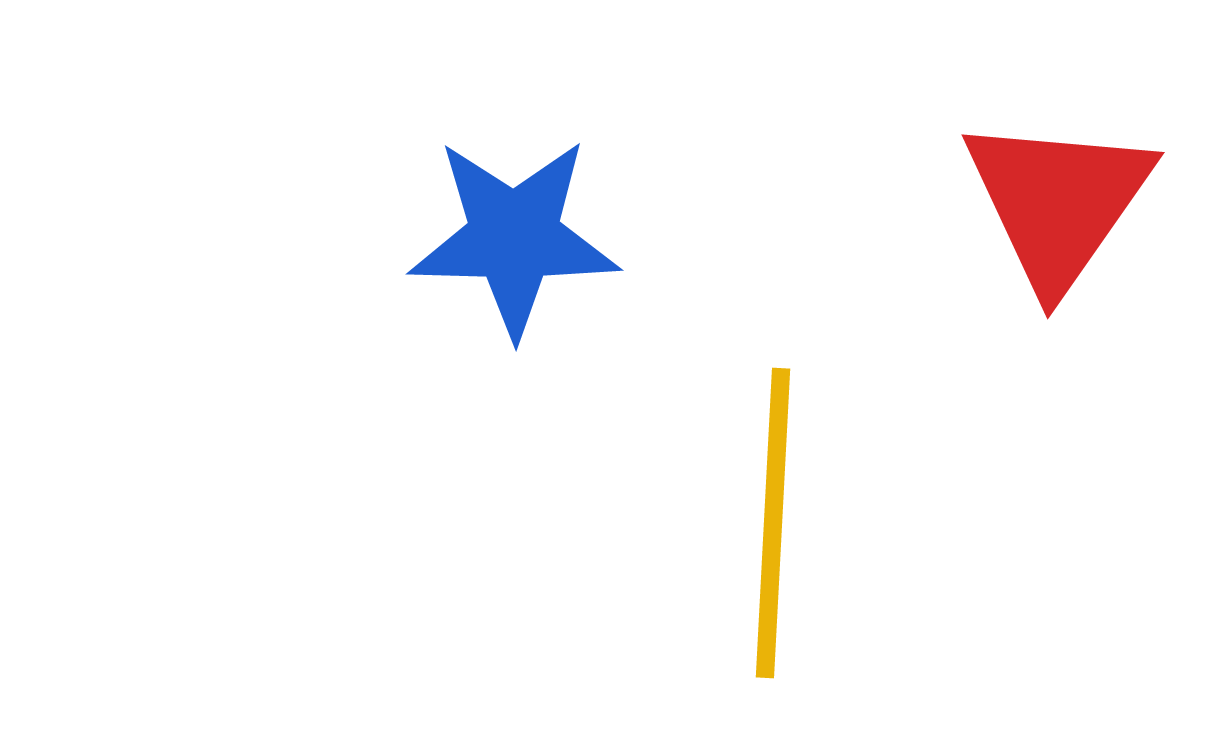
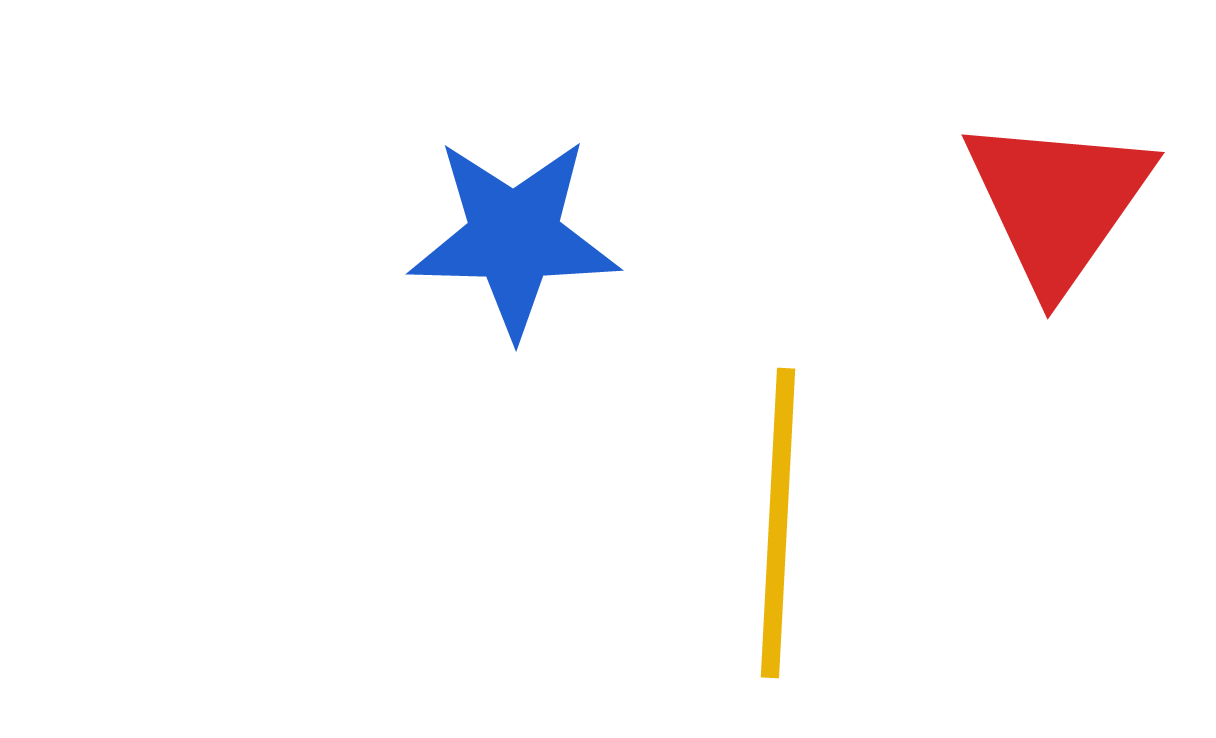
yellow line: moved 5 px right
